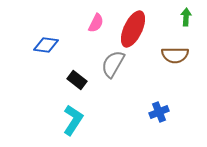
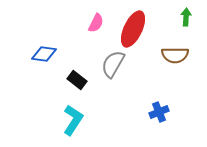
blue diamond: moved 2 px left, 9 px down
